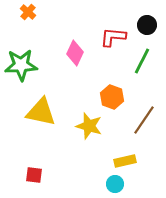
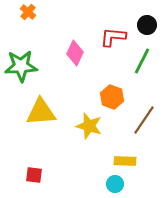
green star: moved 1 px down
yellow triangle: rotated 16 degrees counterclockwise
yellow rectangle: rotated 15 degrees clockwise
